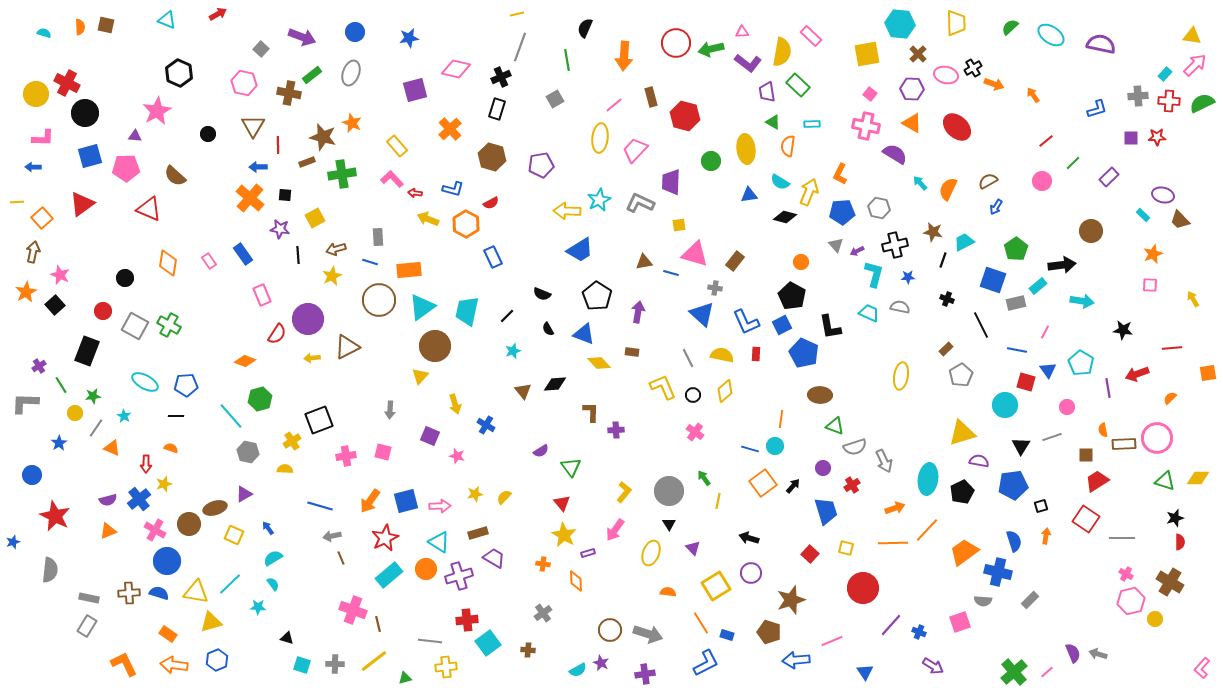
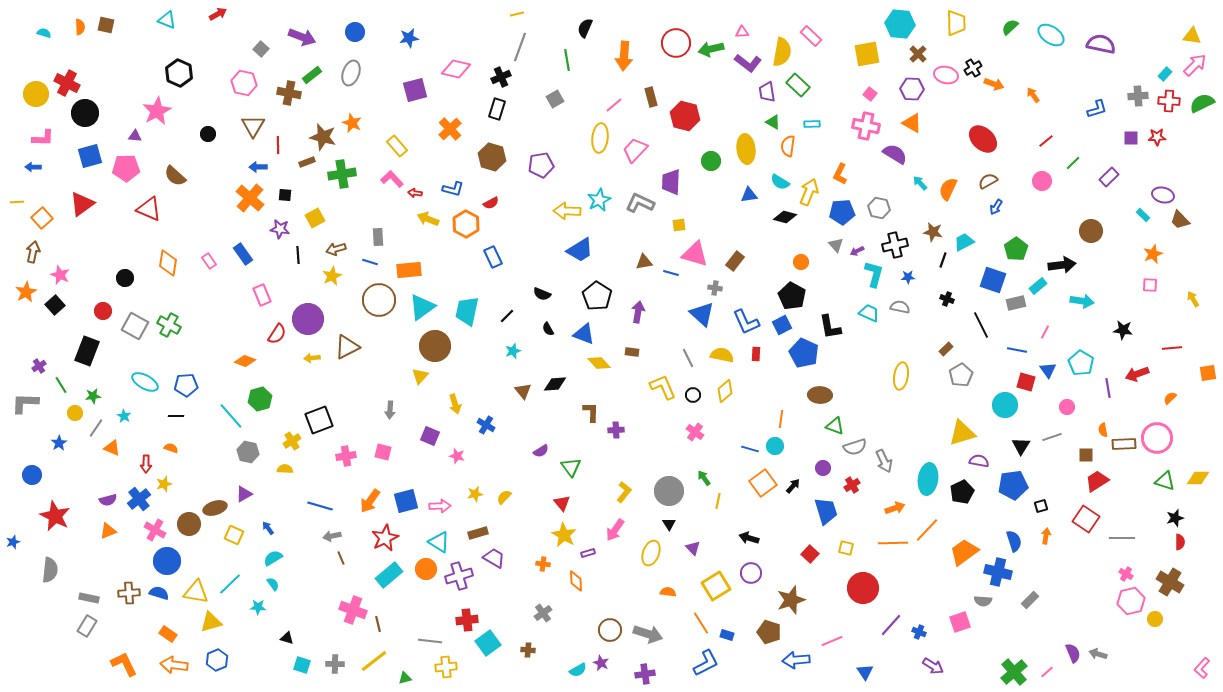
red ellipse at (957, 127): moved 26 px right, 12 px down
